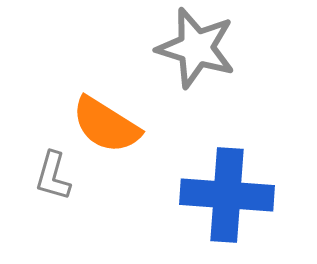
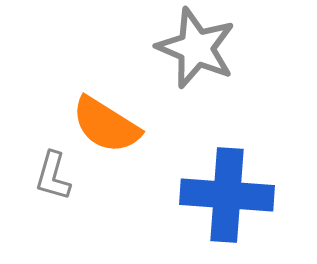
gray star: rotated 6 degrees clockwise
